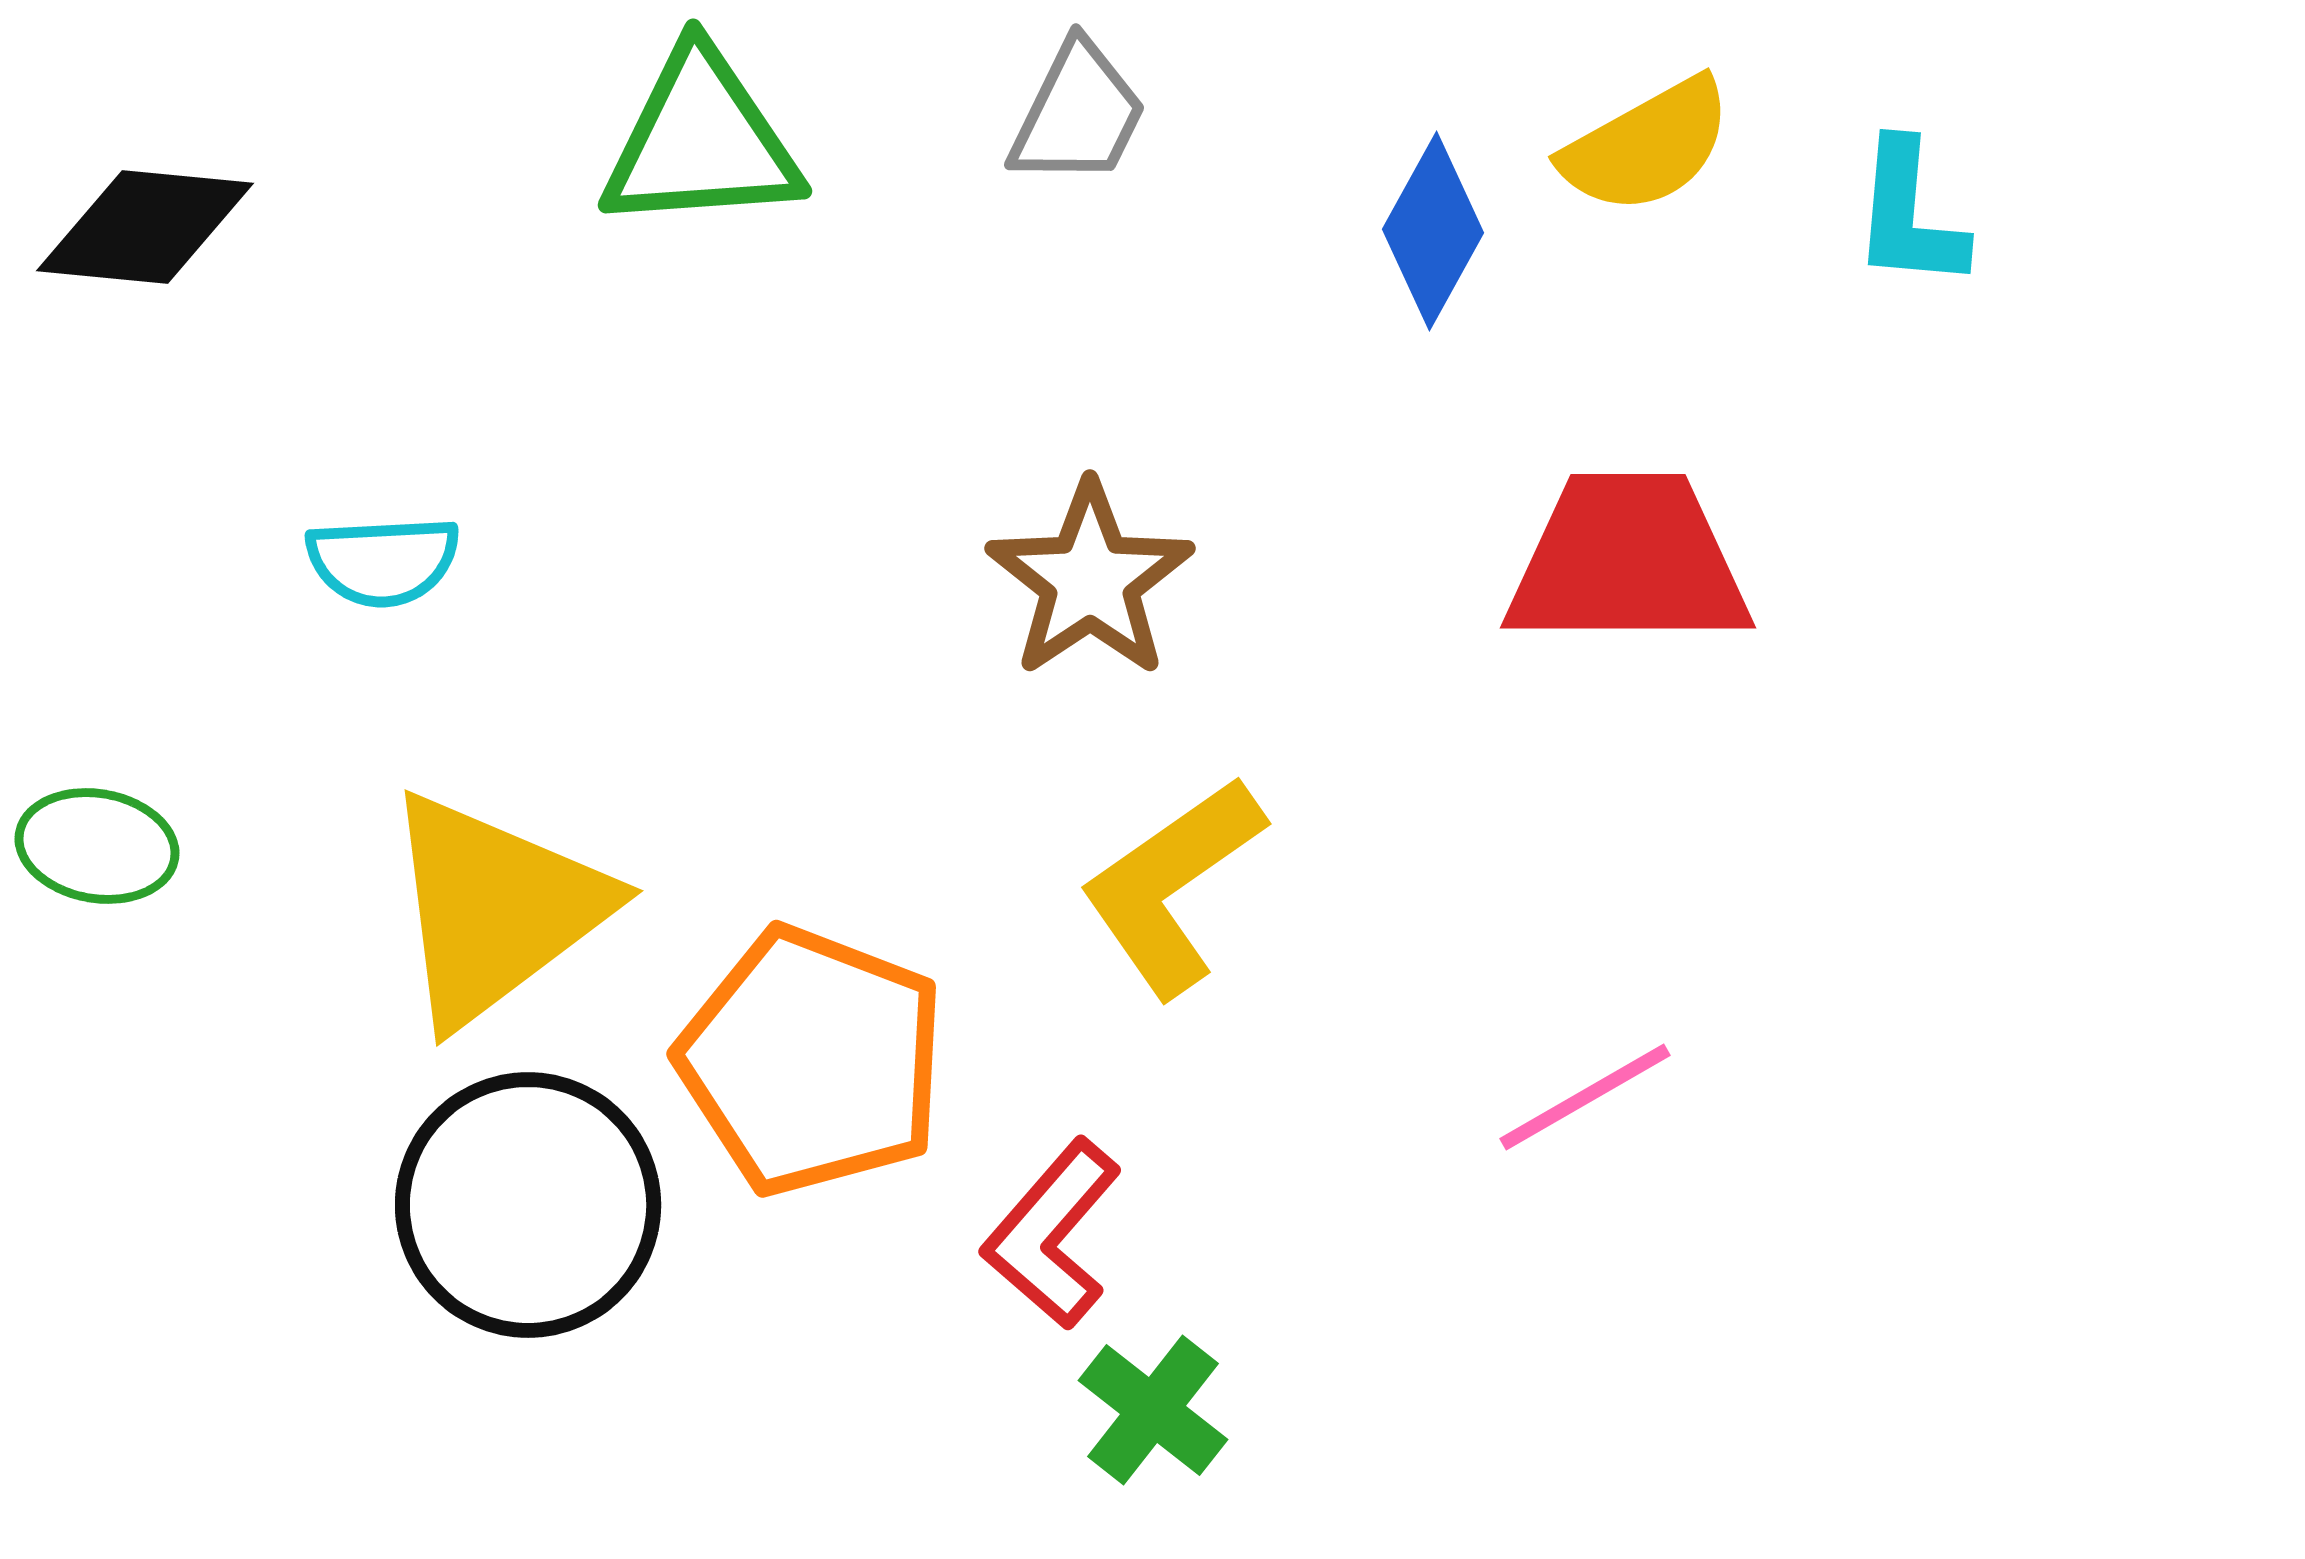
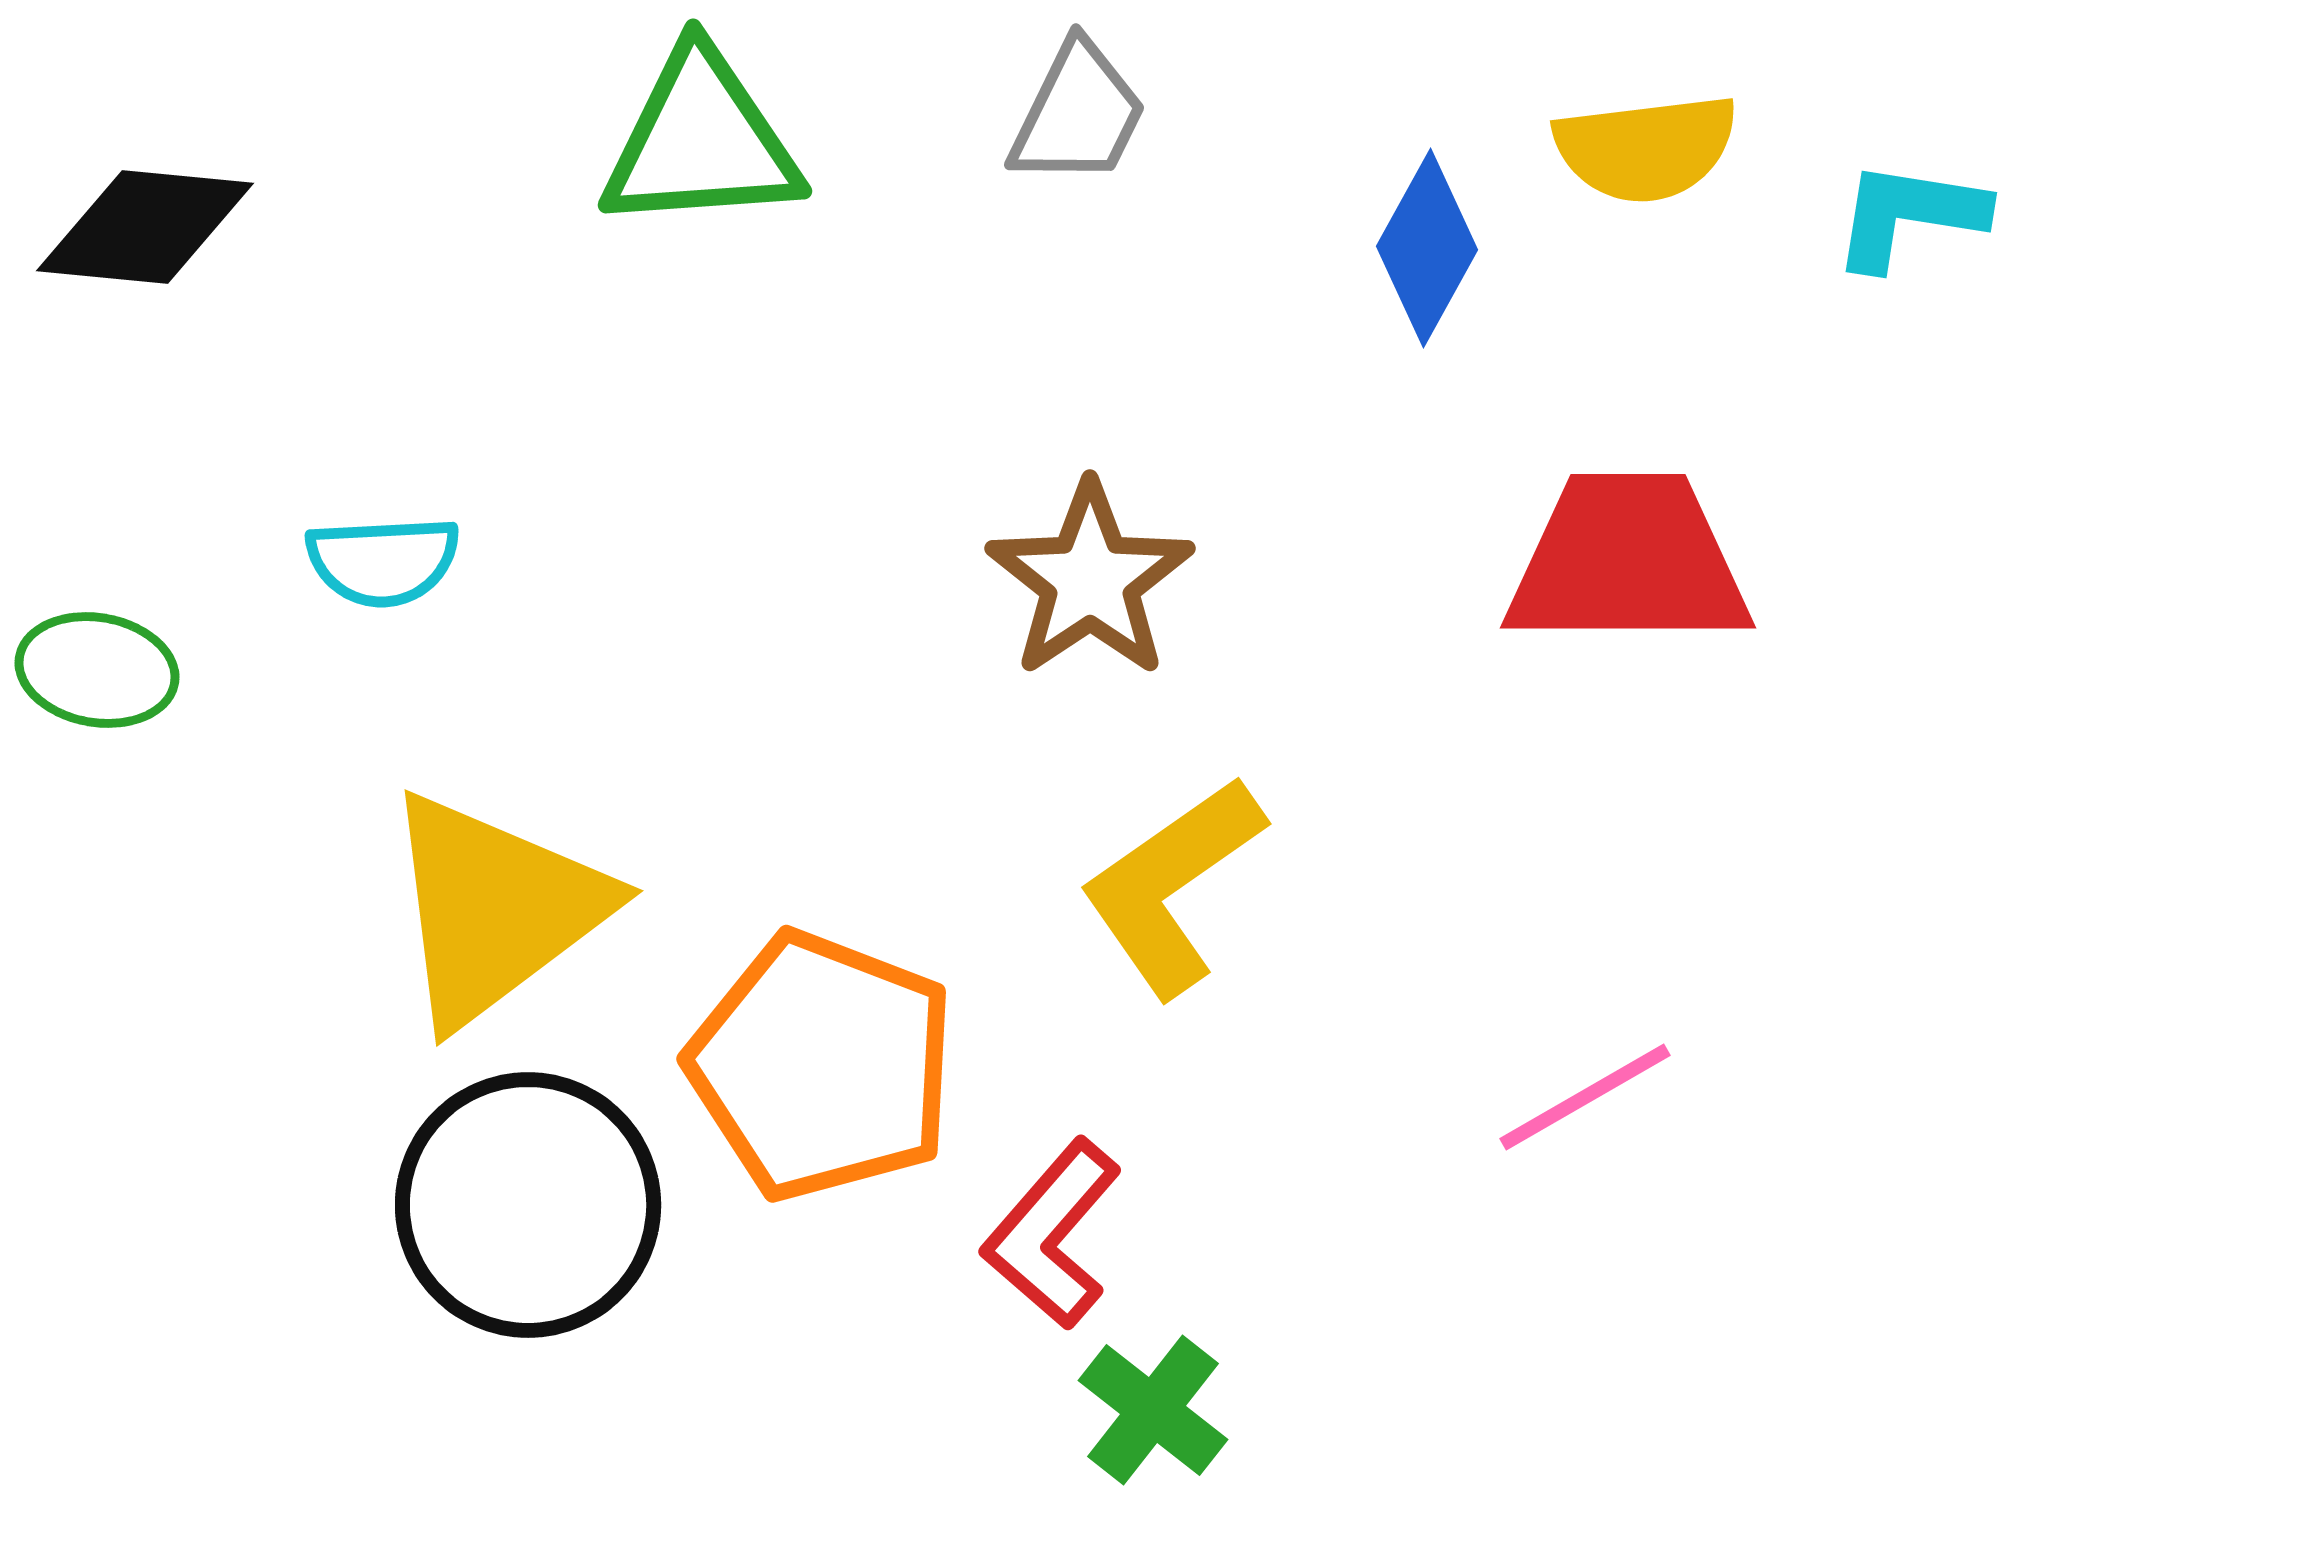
yellow semicircle: moved 1 px left, 2 px down; rotated 22 degrees clockwise
cyan L-shape: rotated 94 degrees clockwise
blue diamond: moved 6 px left, 17 px down
green ellipse: moved 176 px up
orange pentagon: moved 10 px right, 5 px down
